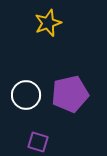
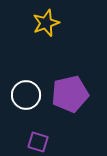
yellow star: moved 2 px left
